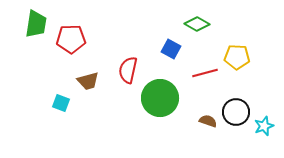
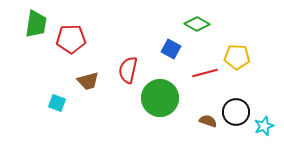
cyan square: moved 4 px left
